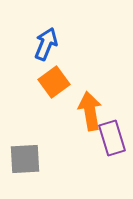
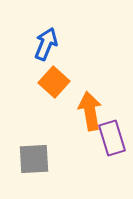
orange square: rotated 12 degrees counterclockwise
gray square: moved 9 px right
